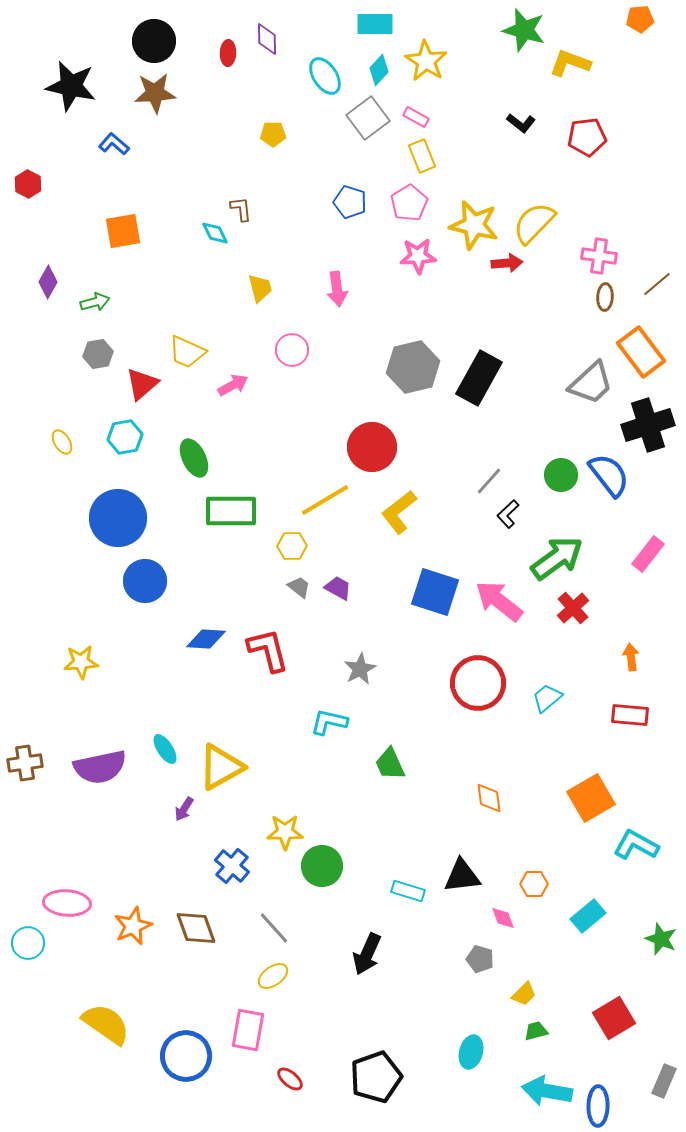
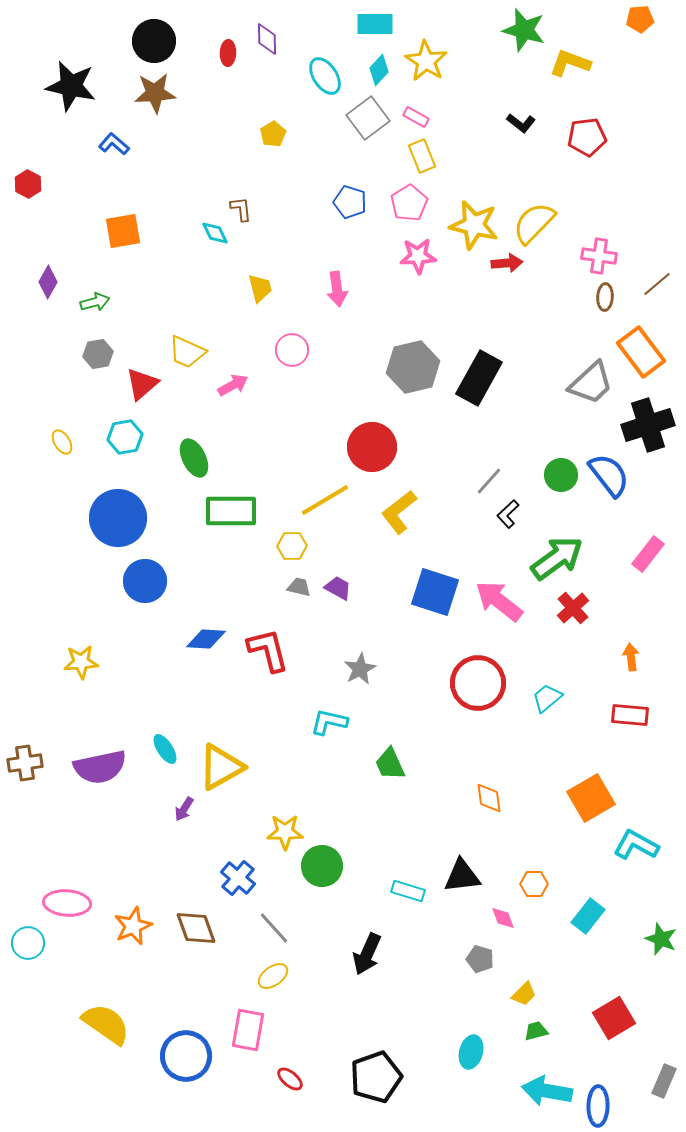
yellow pentagon at (273, 134): rotated 30 degrees counterclockwise
gray trapezoid at (299, 587): rotated 25 degrees counterclockwise
blue cross at (232, 866): moved 6 px right, 12 px down
cyan rectangle at (588, 916): rotated 12 degrees counterclockwise
